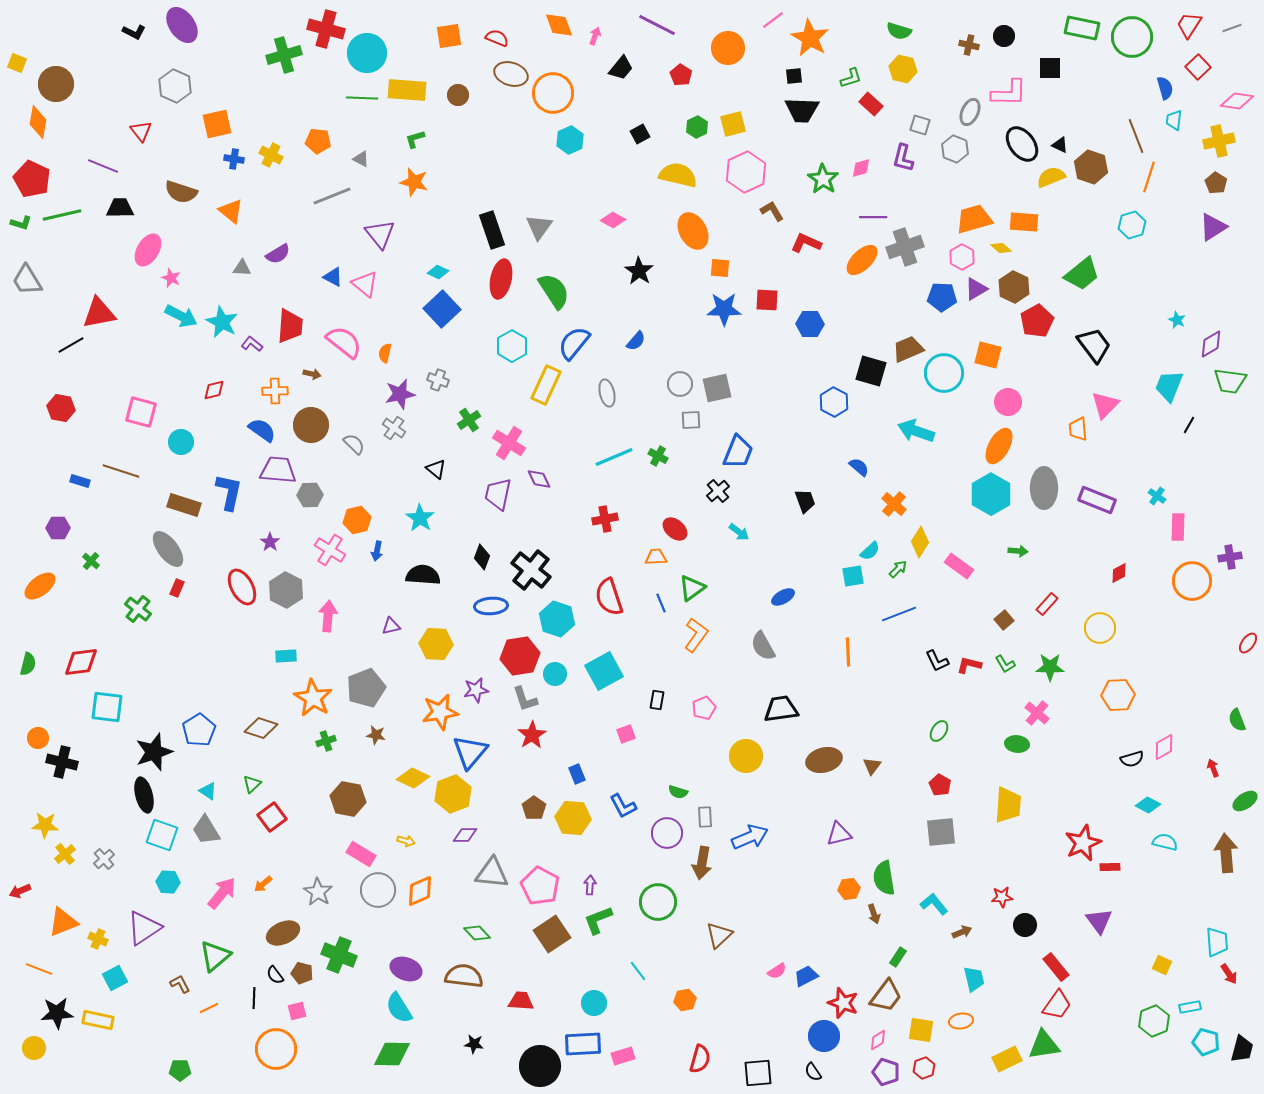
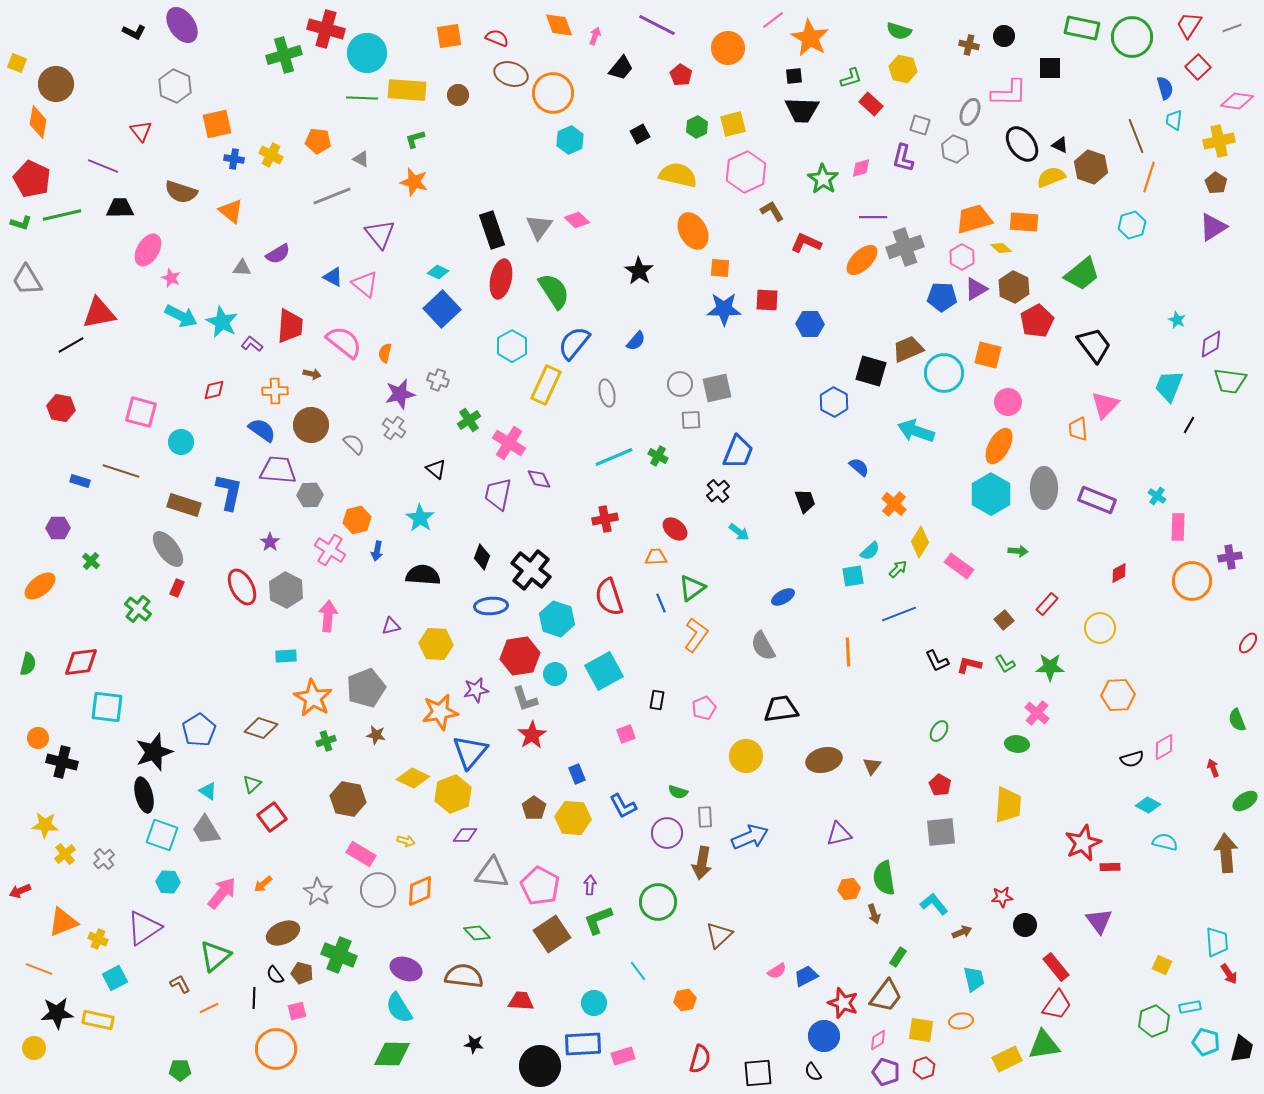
pink diamond at (613, 220): moved 36 px left; rotated 15 degrees clockwise
